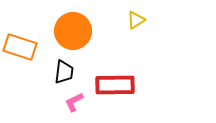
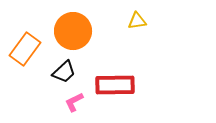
yellow triangle: moved 1 px right, 1 px down; rotated 24 degrees clockwise
orange rectangle: moved 5 px right, 2 px down; rotated 72 degrees counterclockwise
black trapezoid: rotated 40 degrees clockwise
